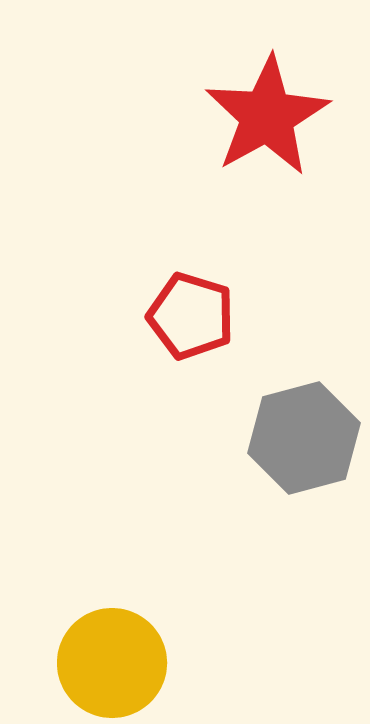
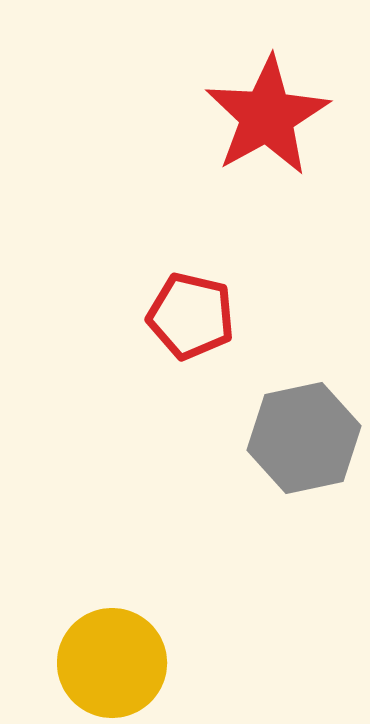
red pentagon: rotated 4 degrees counterclockwise
gray hexagon: rotated 3 degrees clockwise
